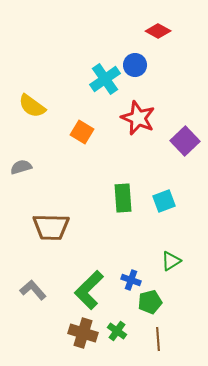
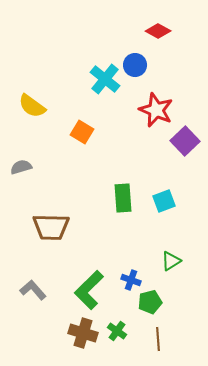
cyan cross: rotated 16 degrees counterclockwise
red star: moved 18 px right, 8 px up
